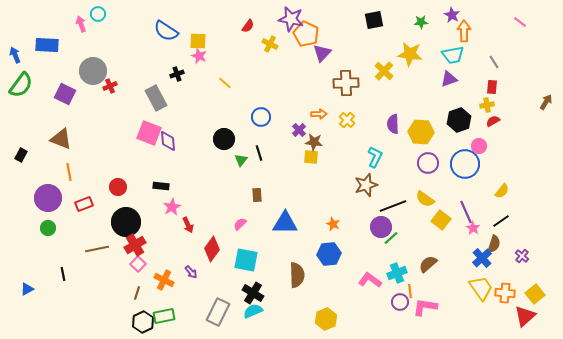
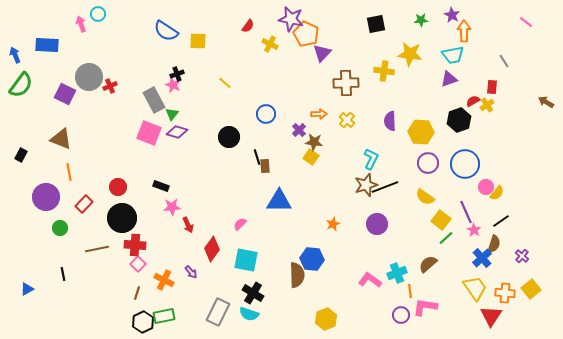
black square at (374, 20): moved 2 px right, 4 px down
green star at (421, 22): moved 2 px up
pink line at (520, 22): moved 6 px right
pink star at (199, 56): moved 26 px left, 29 px down
gray line at (494, 62): moved 10 px right, 1 px up
gray circle at (93, 71): moved 4 px left, 6 px down
yellow cross at (384, 71): rotated 36 degrees counterclockwise
gray rectangle at (156, 98): moved 2 px left, 2 px down
brown arrow at (546, 102): rotated 91 degrees counterclockwise
yellow cross at (487, 105): rotated 24 degrees counterclockwise
blue circle at (261, 117): moved 5 px right, 3 px up
red semicircle at (493, 121): moved 20 px left, 20 px up
purple semicircle at (393, 124): moved 3 px left, 3 px up
black circle at (224, 139): moved 5 px right, 2 px up
purple diamond at (168, 141): moved 9 px right, 9 px up; rotated 70 degrees counterclockwise
pink circle at (479, 146): moved 7 px right, 41 px down
black line at (259, 153): moved 2 px left, 4 px down
yellow square at (311, 157): rotated 28 degrees clockwise
cyan L-shape at (375, 157): moved 4 px left, 2 px down
green triangle at (241, 160): moved 69 px left, 46 px up
black rectangle at (161, 186): rotated 14 degrees clockwise
yellow semicircle at (502, 191): moved 5 px left, 2 px down
brown rectangle at (257, 195): moved 8 px right, 29 px up
purple circle at (48, 198): moved 2 px left, 1 px up
yellow semicircle at (425, 199): moved 2 px up
red rectangle at (84, 204): rotated 24 degrees counterclockwise
black line at (393, 206): moved 8 px left, 19 px up
pink star at (172, 207): rotated 24 degrees clockwise
black circle at (126, 222): moved 4 px left, 4 px up
blue triangle at (285, 223): moved 6 px left, 22 px up
orange star at (333, 224): rotated 24 degrees clockwise
purple circle at (381, 227): moved 4 px left, 3 px up
green circle at (48, 228): moved 12 px right
pink star at (473, 228): moved 1 px right, 2 px down
green line at (391, 238): moved 55 px right
red cross at (135, 245): rotated 35 degrees clockwise
blue hexagon at (329, 254): moved 17 px left, 5 px down; rotated 10 degrees clockwise
yellow trapezoid at (481, 288): moved 6 px left
yellow square at (535, 294): moved 4 px left, 5 px up
purple circle at (400, 302): moved 1 px right, 13 px down
cyan semicircle at (253, 311): moved 4 px left, 3 px down; rotated 138 degrees counterclockwise
red triangle at (525, 316): moved 34 px left; rotated 15 degrees counterclockwise
